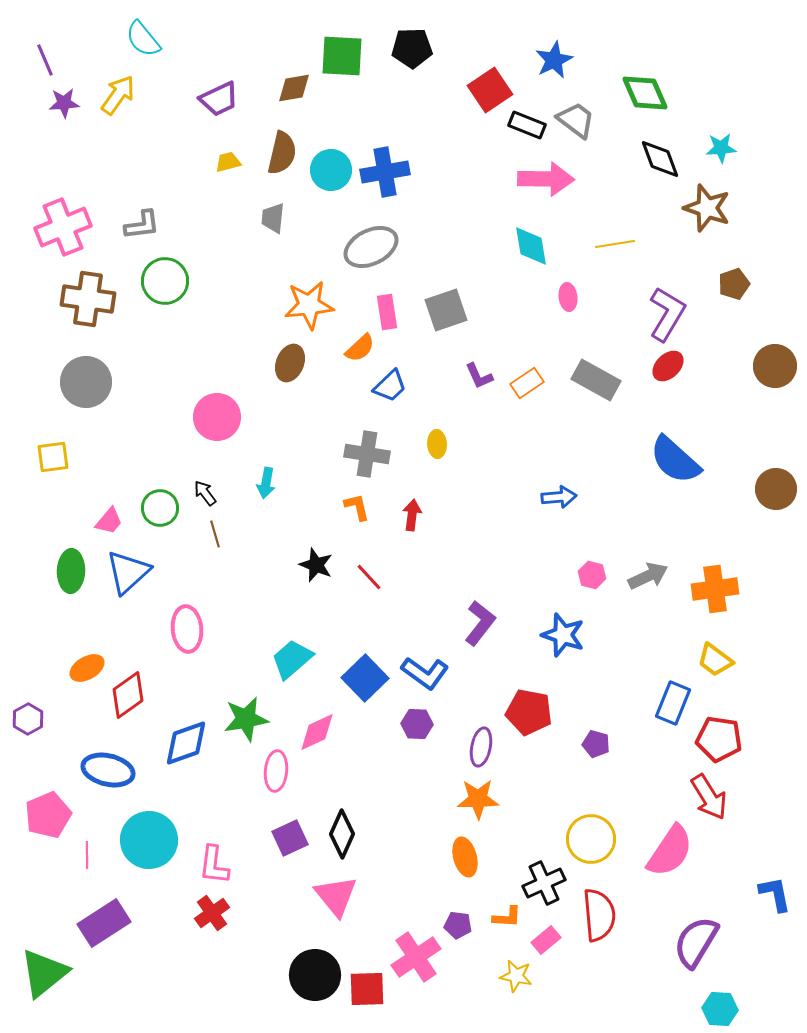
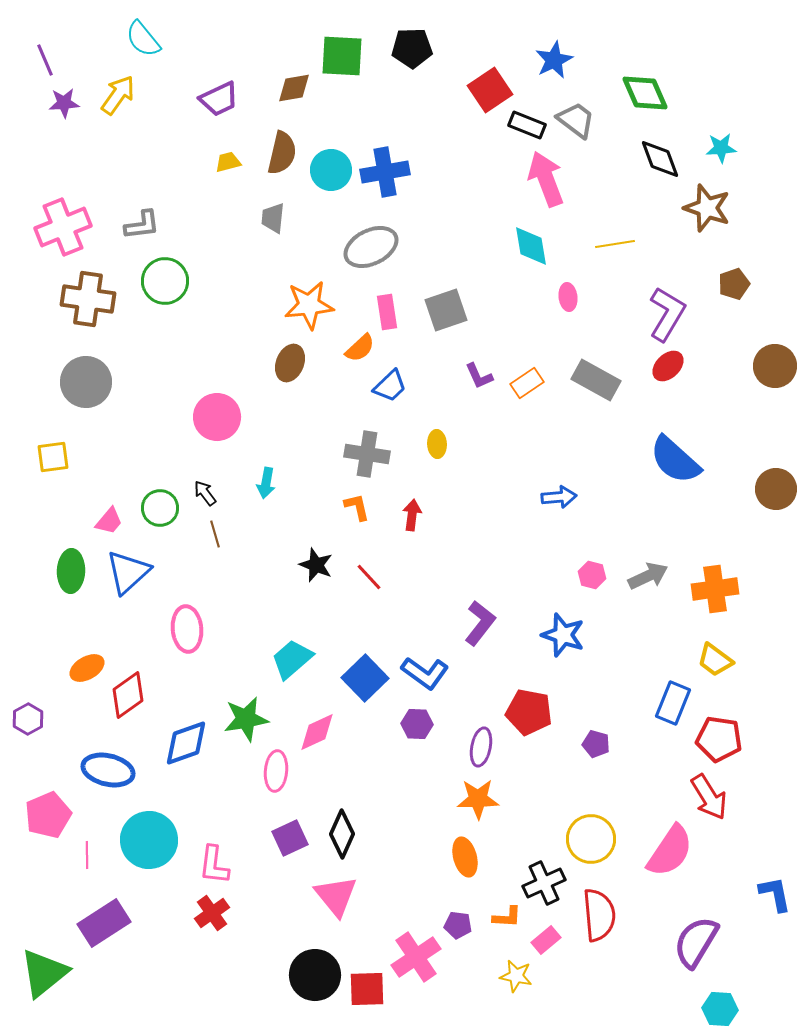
pink arrow at (546, 179): rotated 112 degrees counterclockwise
